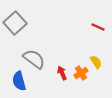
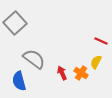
red line: moved 3 px right, 14 px down
yellow semicircle: rotated 120 degrees counterclockwise
orange cross: rotated 24 degrees counterclockwise
